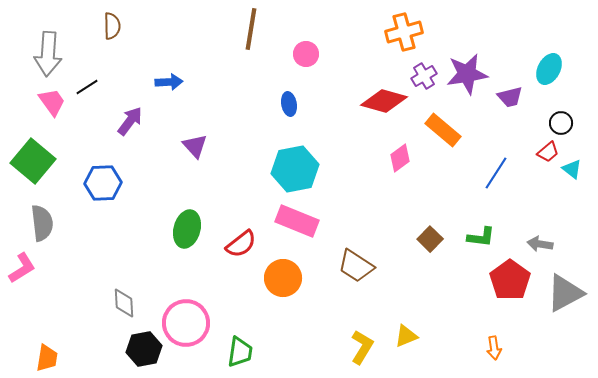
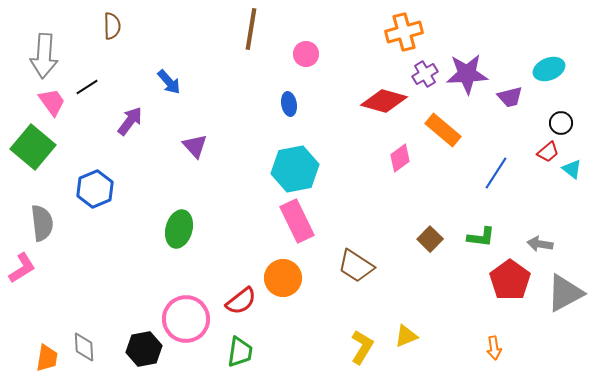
gray arrow at (48, 54): moved 4 px left, 2 px down
cyan ellipse at (549, 69): rotated 40 degrees clockwise
purple star at (467, 74): rotated 6 degrees clockwise
purple cross at (424, 76): moved 1 px right, 2 px up
blue arrow at (169, 82): rotated 52 degrees clockwise
green square at (33, 161): moved 14 px up
blue hexagon at (103, 183): moved 8 px left, 6 px down; rotated 21 degrees counterclockwise
pink rectangle at (297, 221): rotated 42 degrees clockwise
green ellipse at (187, 229): moved 8 px left
red semicircle at (241, 244): moved 57 px down
gray diamond at (124, 303): moved 40 px left, 44 px down
pink circle at (186, 323): moved 4 px up
